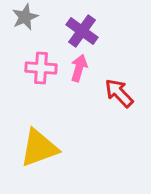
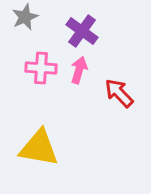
pink arrow: moved 2 px down
yellow triangle: rotated 30 degrees clockwise
